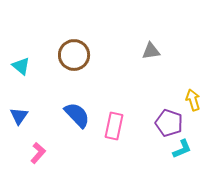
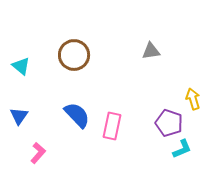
yellow arrow: moved 1 px up
pink rectangle: moved 2 px left
